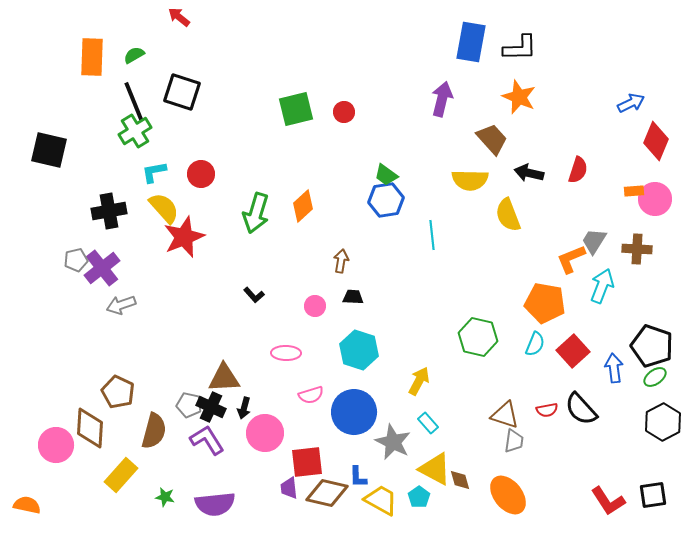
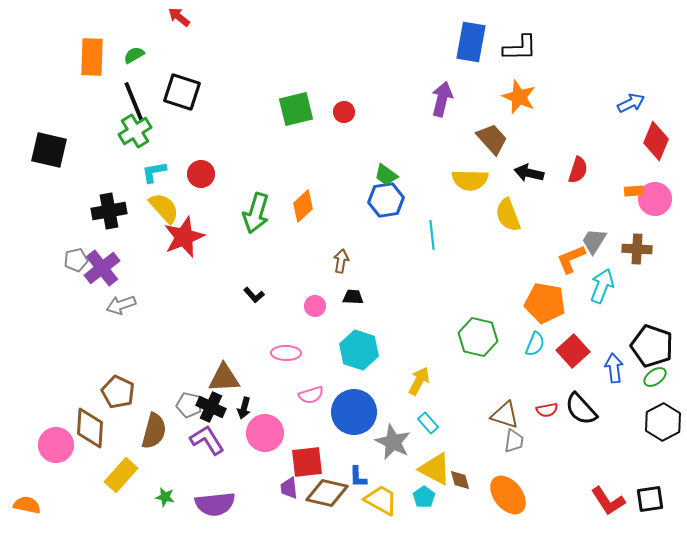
black square at (653, 495): moved 3 px left, 4 px down
cyan pentagon at (419, 497): moved 5 px right
